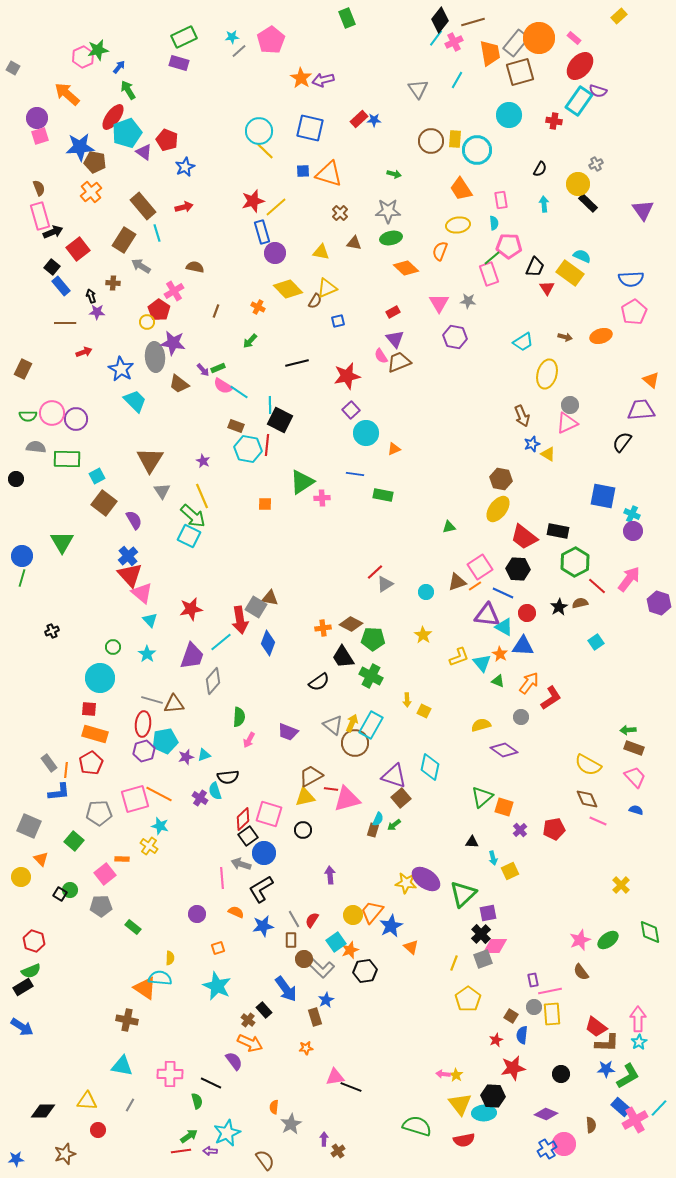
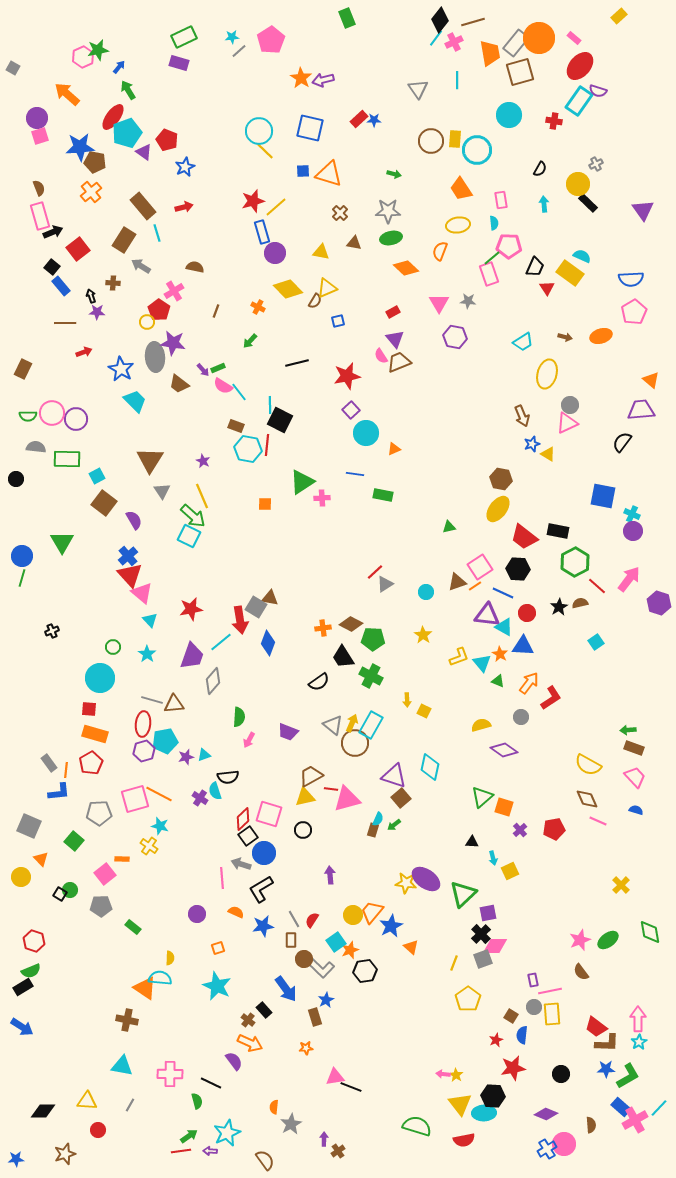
cyan line at (457, 80): rotated 30 degrees counterclockwise
cyan line at (239, 392): rotated 18 degrees clockwise
